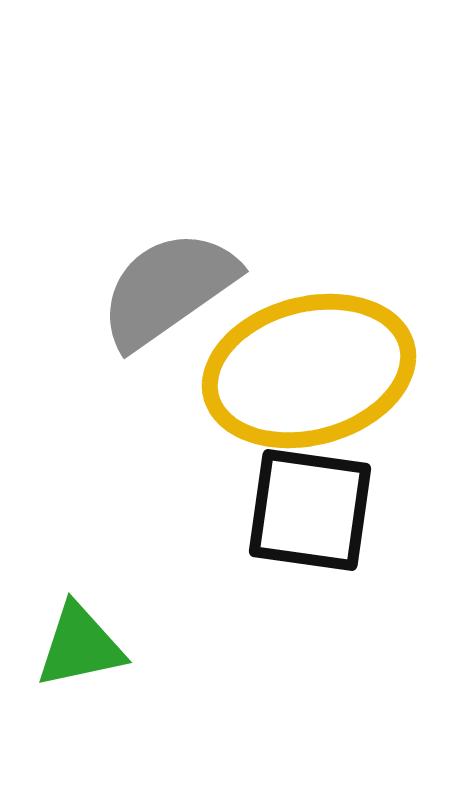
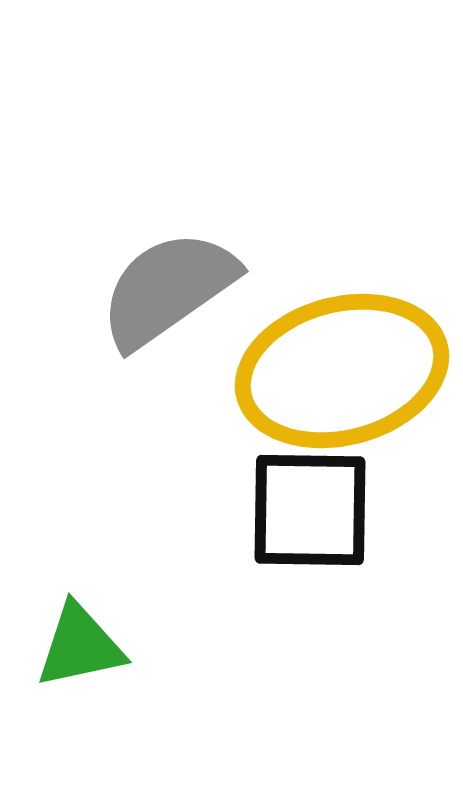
yellow ellipse: moved 33 px right
black square: rotated 7 degrees counterclockwise
